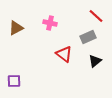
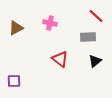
gray rectangle: rotated 21 degrees clockwise
red triangle: moved 4 px left, 5 px down
